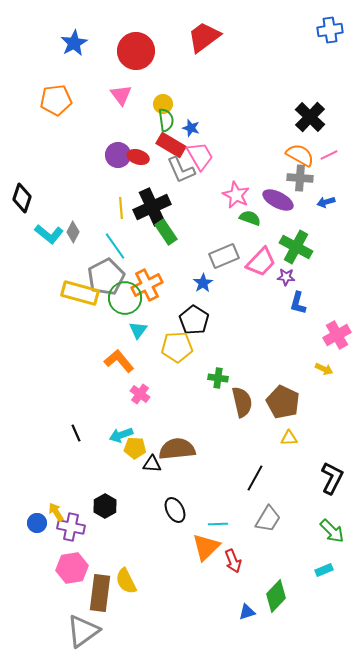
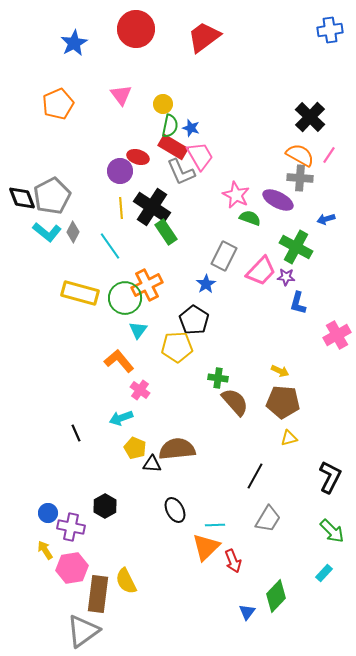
red circle at (136, 51): moved 22 px up
orange pentagon at (56, 100): moved 2 px right, 4 px down; rotated 16 degrees counterclockwise
green semicircle at (166, 120): moved 4 px right, 6 px down; rotated 20 degrees clockwise
red rectangle at (171, 145): moved 2 px right, 2 px down
purple circle at (118, 155): moved 2 px right, 16 px down
pink line at (329, 155): rotated 30 degrees counterclockwise
gray L-shape at (181, 170): moved 2 px down
black diamond at (22, 198): rotated 40 degrees counterclockwise
blue arrow at (326, 202): moved 17 px down
black cross at (152, 207): rotated 33 degrees counterclockwise
cyan L-shape at (49, 234): moved 2 px left, 2 px up
cyan line at (115, 246): moved 5 px left
gray rectangle at (224, 256): rotated 40 degrees counterclockwise
pink trapezoid at (261, 262): moved 9 px down
gray pentagon at (106, 277): moved 54 px left, 81 px up
blue star at (203, 283): moved 3 px right, 1 px down
yellow arrow at (324, 369): moved 44 px left, 2 px down
pink cross at (140, 394): moved 4 px up
brown semicircle at (242, 402): moved 7 px left; rotated 28 degrees counterclockwise
brown pentagon at (283, 402): rotated 20 degrees counterclockwise
cyan arrow at (121, 435): moved 17 px up
yellow triangle at (289, 438): rotated 12 degrees counterclockwise
yellow pentagon at (135, 448): rotated 20 degrees clockwise
black line at (255, 478): moved 2 px up
black L-shape at (332, 478): moved 2 px left, 1 px up
yellow arrow at (56, 512): moved 11 px left, 38 px down
blue circle at (37, 523): moved 11 px right, 10 px up
cyan line at (218, 524): moved 3 px left, 1 px down
cyan rectangle at (324, 570): moved 3 px down; rotated 24 degrees counterclockwise
brown rectangle at (100, 593): moved 2 px left, 1 px down
blue triangle at (247, 612): rotated 36 degrees counterclockwise
